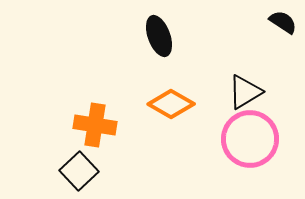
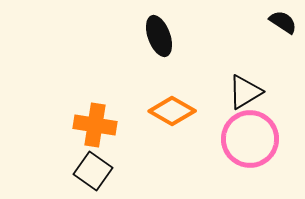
orange diamond: moved 1 px right, 7 px down
black square: moved 14 px right; rotated 12 degrees counterclockwise
